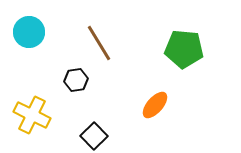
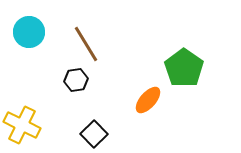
brown line: moved 13 px left, 1 px down
green pentagon: moved 19 px down; rotated 30 degrees clockwise
orange ellipse: moved 7 px left, 5 px up
yellow cross: moved 10 px left, 10 px down
black square: moved 2 px up
